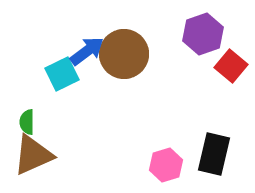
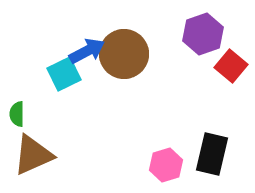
blue arrow: rotated 9 degrees clockwise
cyan square: moved 2 px right
green semicircle: moved 10 px left, 8 px up
black rectangle: moved 2 px left
